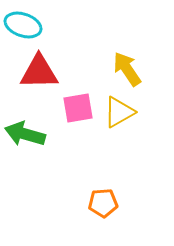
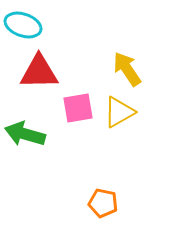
orange pentagon: rotated 16 degrees clockwise
